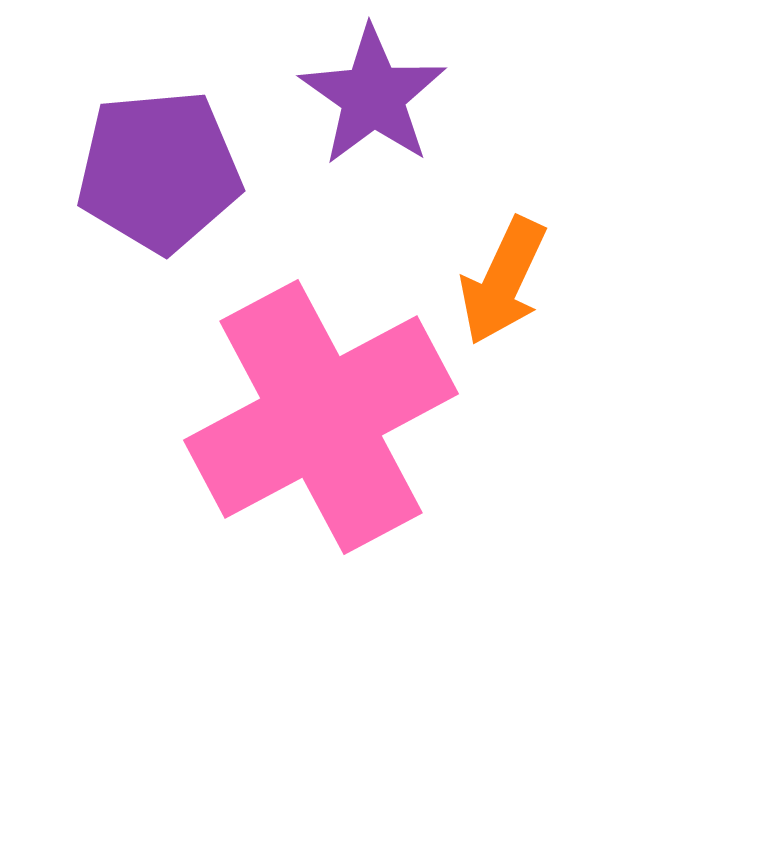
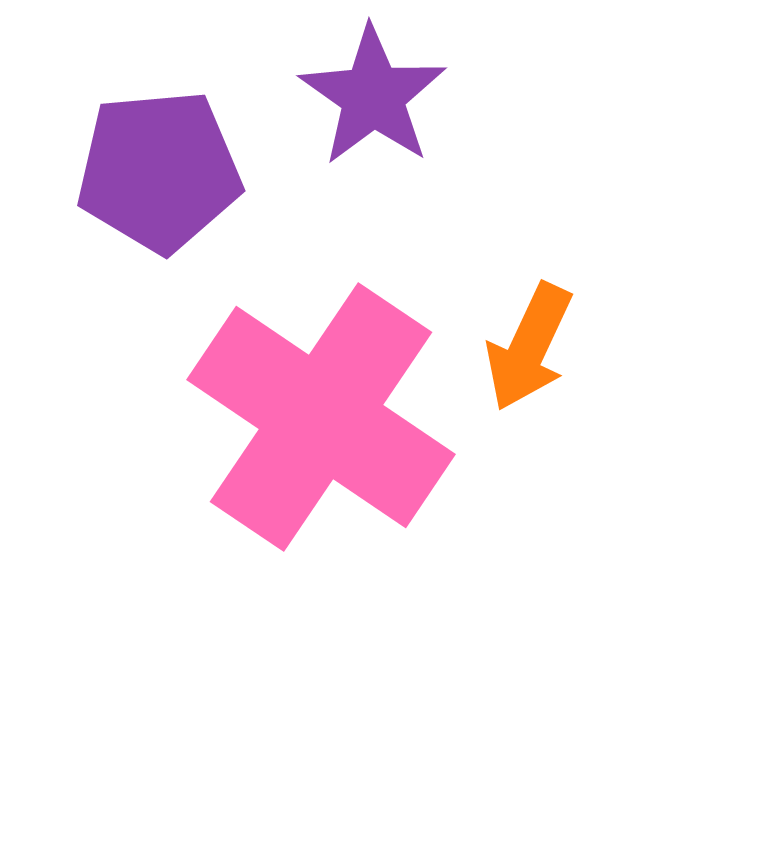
orange arrow: moved 26 px right, 66 px down
pink cross: rotated 28 degrees counterclockwise
